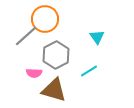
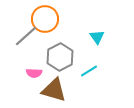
gray hexagon: moved 4 px right, 2 px down
